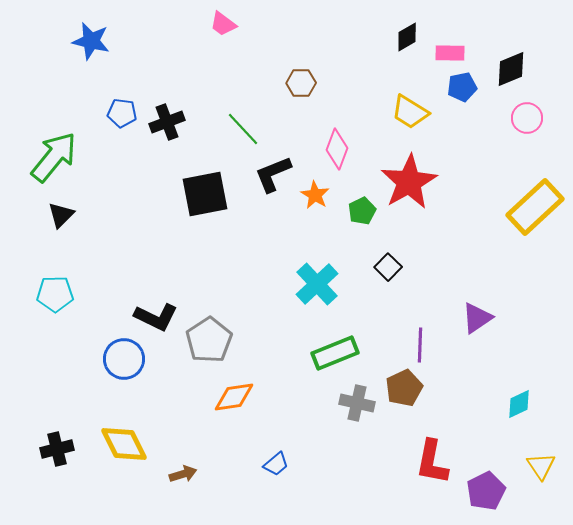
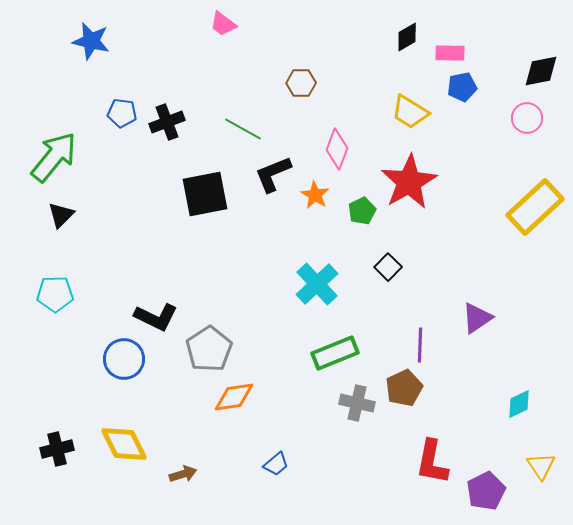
black diamond at (511, 69): moved 30 px right, 2 px down; rotated 12 degrees clockwise
green line at (243, 129): rotated 18 degrees counterclockwise
gray pentagon at (209, 340): moved 9 px down
